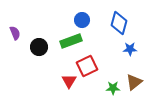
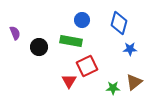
green rectangle: rotated 30 degrees clockwise
